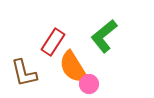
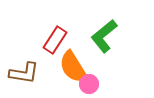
red rectangle: moved 2 px right, 2 px up
brown L-shape: rotated 68 degrees counterclockwise
